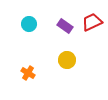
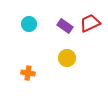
red trapezoid: moved 2 px left, 1 px down
yellow circle: moved 2 px up
orange cross: rotated 24 degrees counterclockwise
